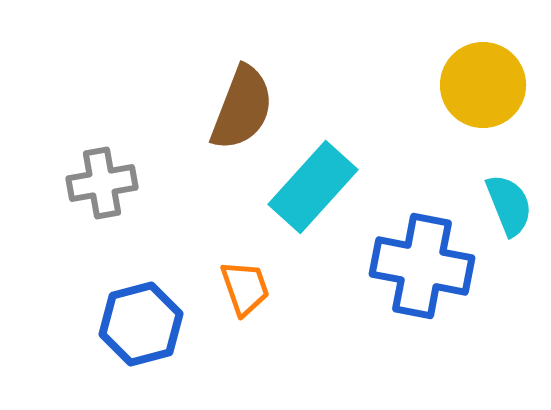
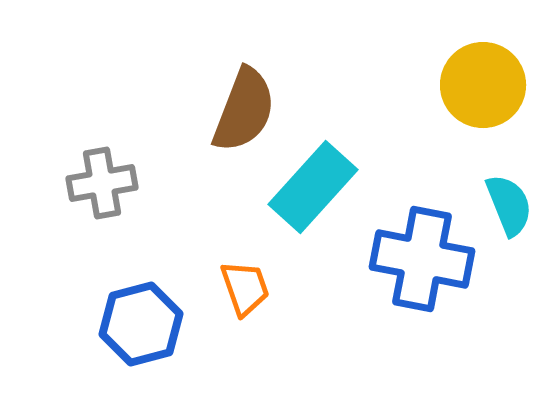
brown semicircle: moved 2 px right, 2 px down
blue cross: moved 7 px up
